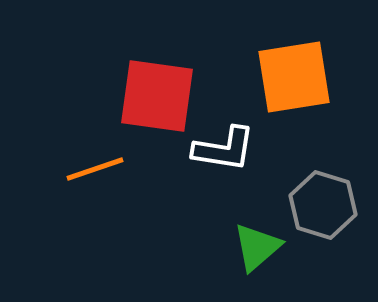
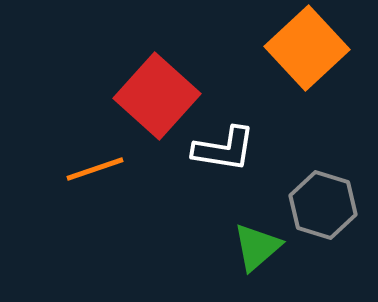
orange square: moved 13 px right, 29 px up; rotated 34 degrees counterclockwise
red square: rotated 34 degrees clockwise
